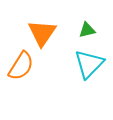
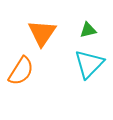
green triangle: moved 1 px right
orange semicircle: moved 5 px down
